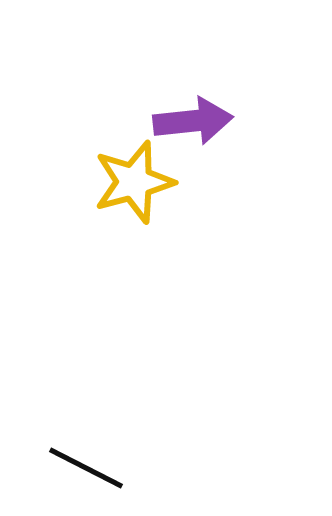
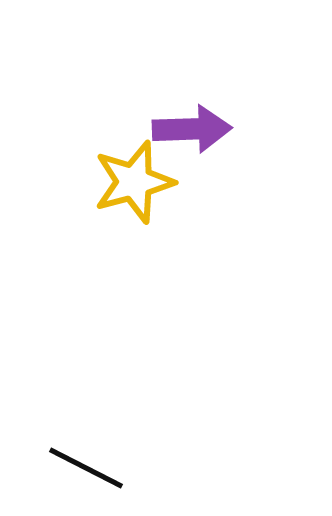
purple arrow: moved 1 px left, 8 px down; rotated 4 degrees clockwise
